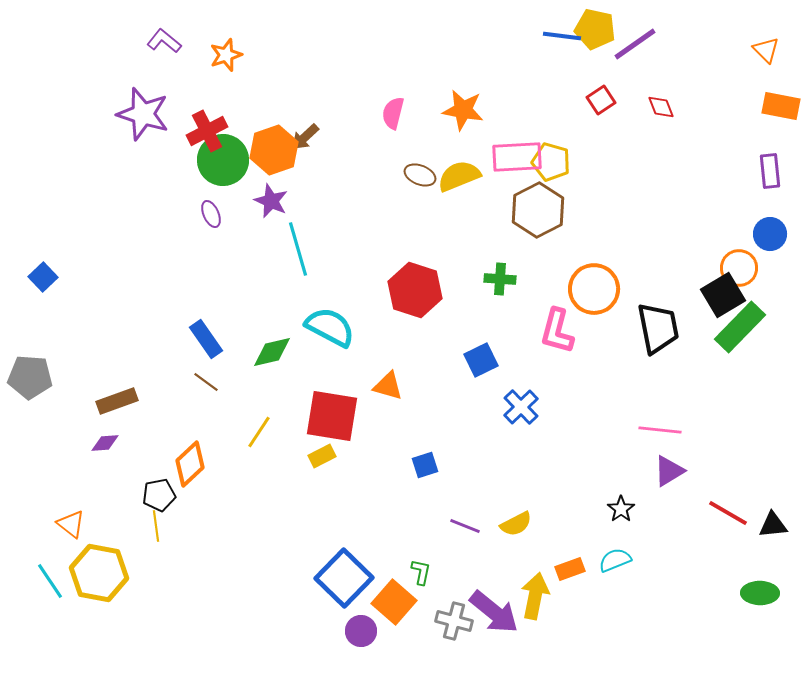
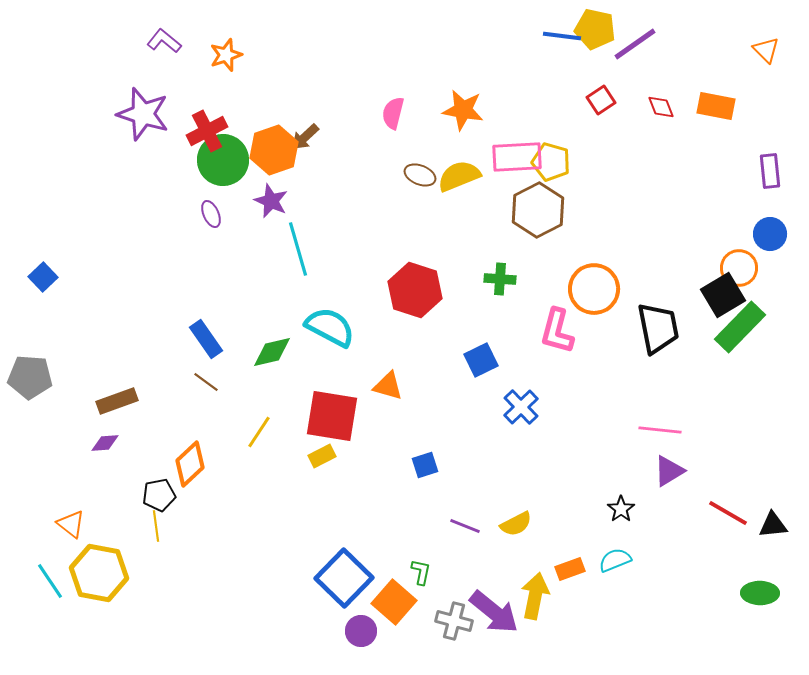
orange rectangle at (781, 106): moved 65 px left
